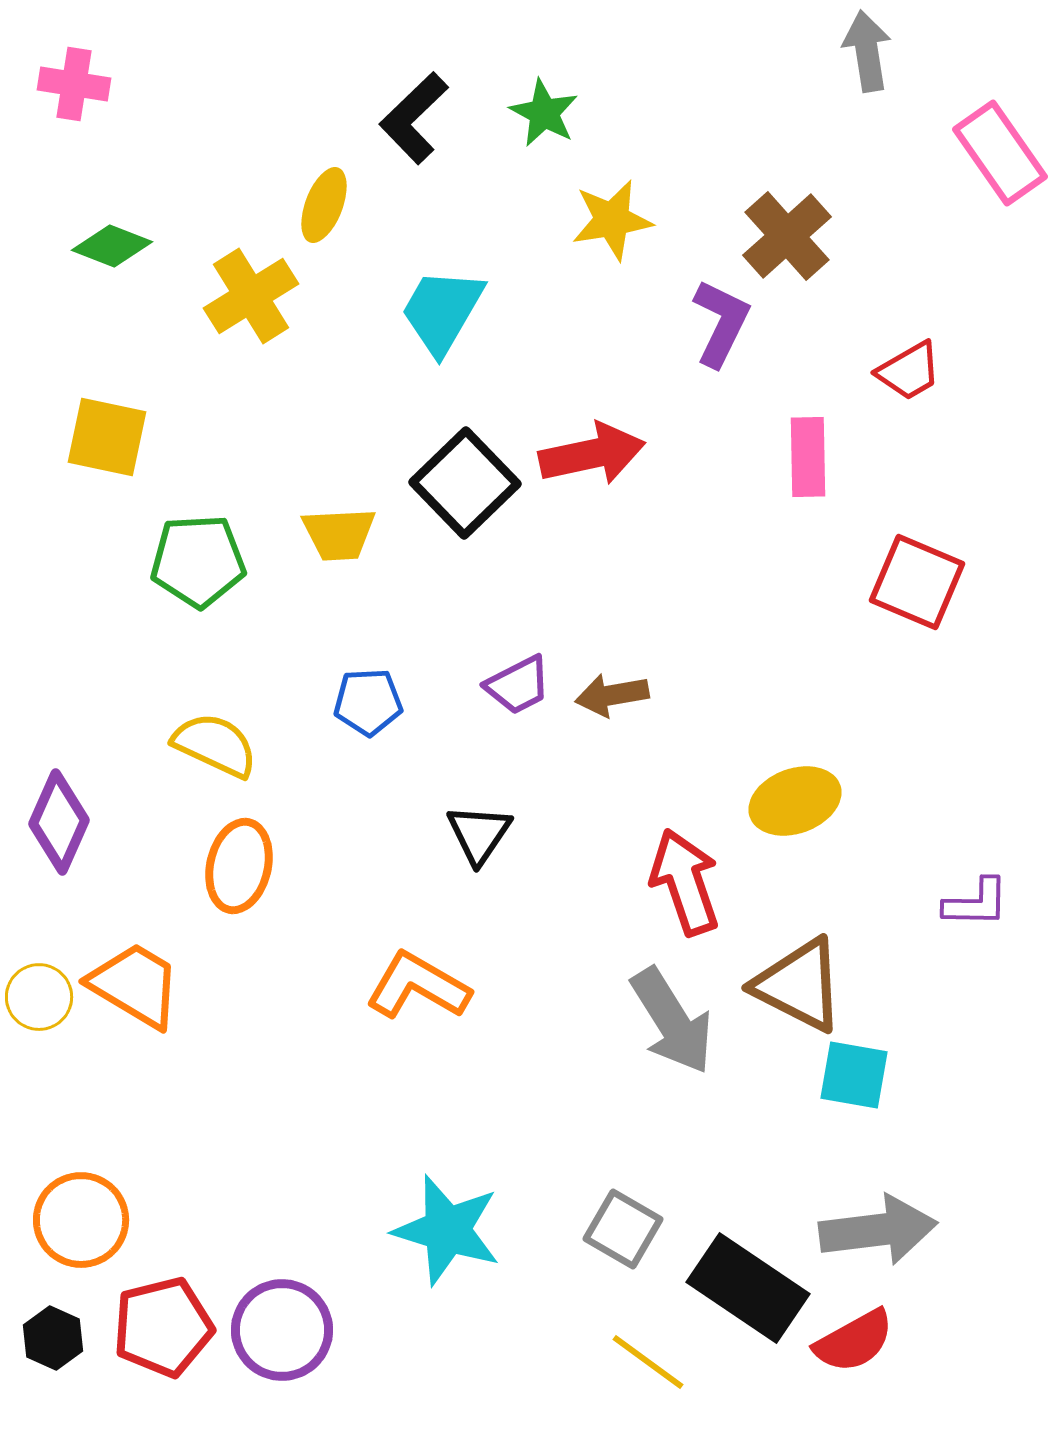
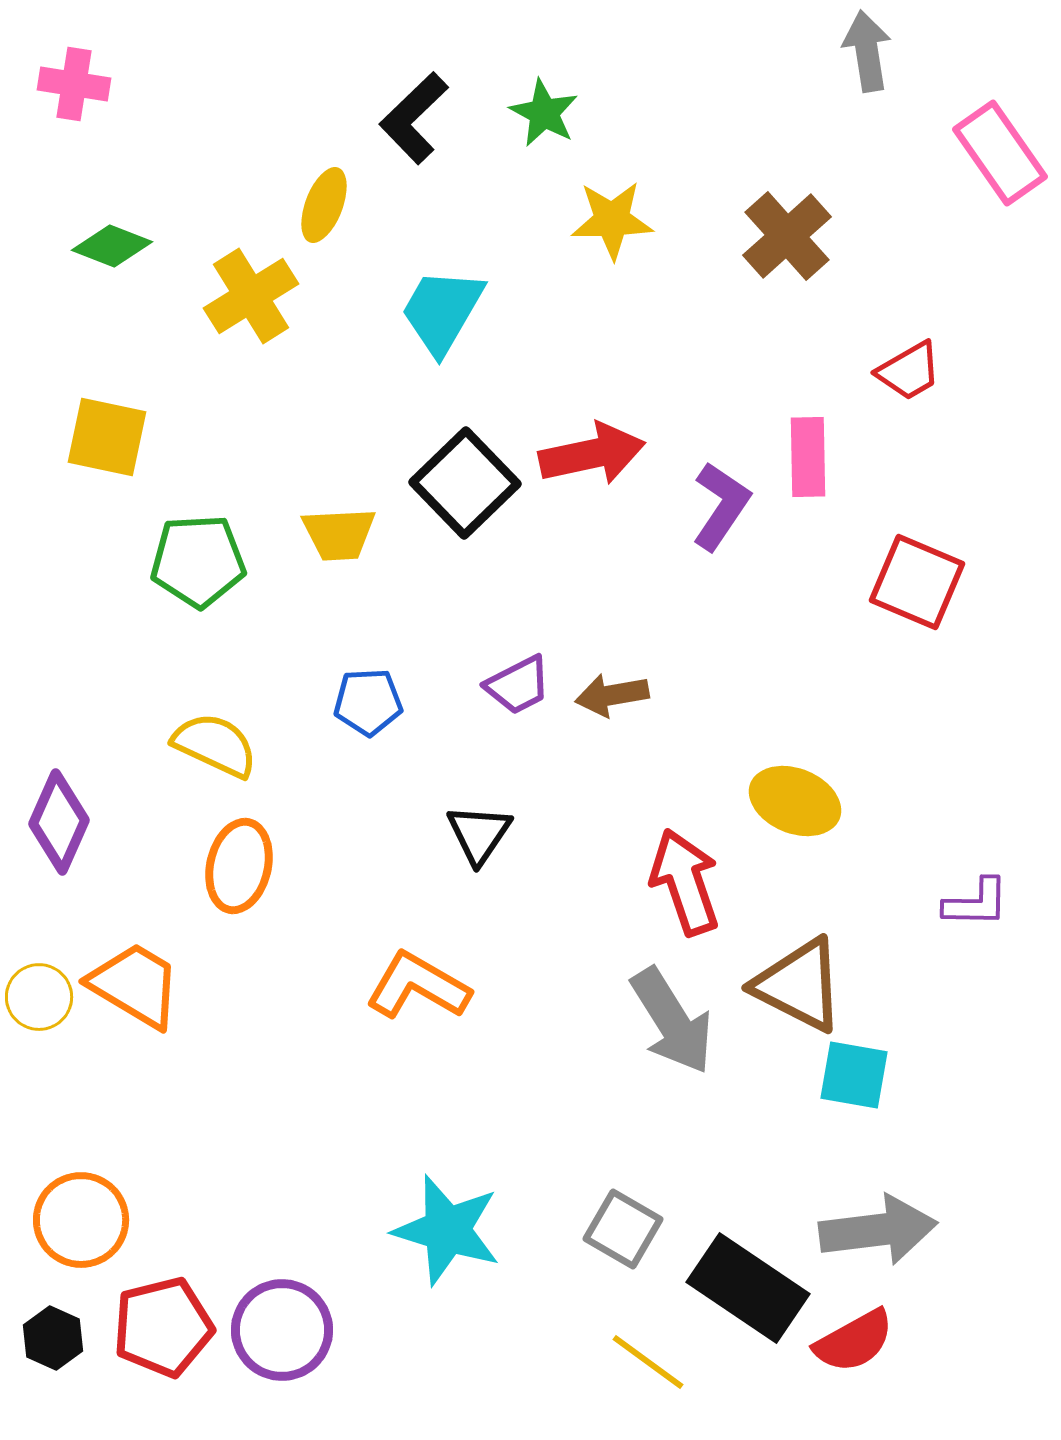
yellow star at (612, 220): rotated 8 degrees clockwise
purple L-shape at (721, 323): moved 183 px down; rotated 8 degrees clockwise
yellow ellipse at (795, 801): rotated 42 degrees clockwise
